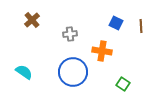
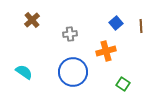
blue square: rotated 24 degrees clockwise
orange cross: moved 4 px right; rotated 24 degrees counterclockwise
